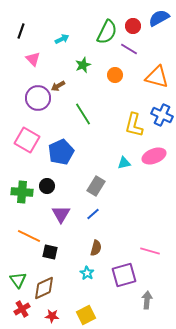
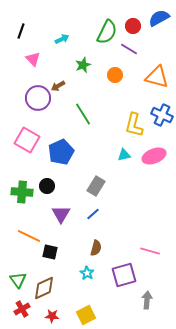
cyan triangle: moved 8 px up
